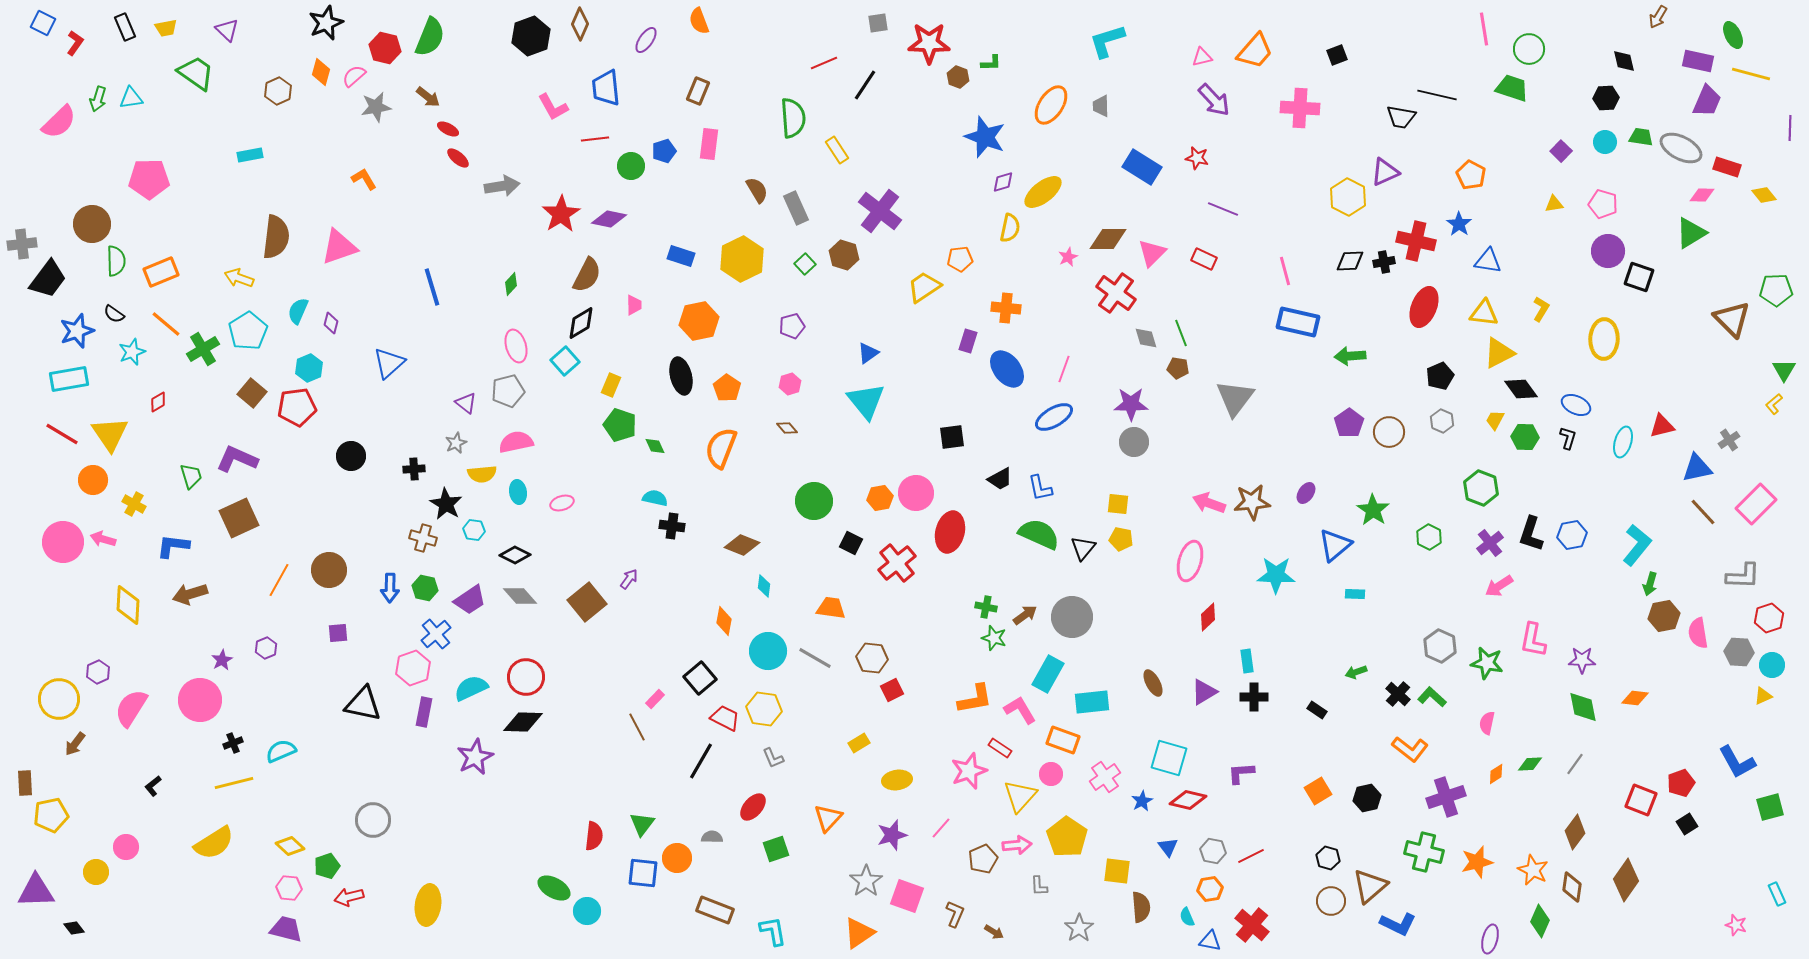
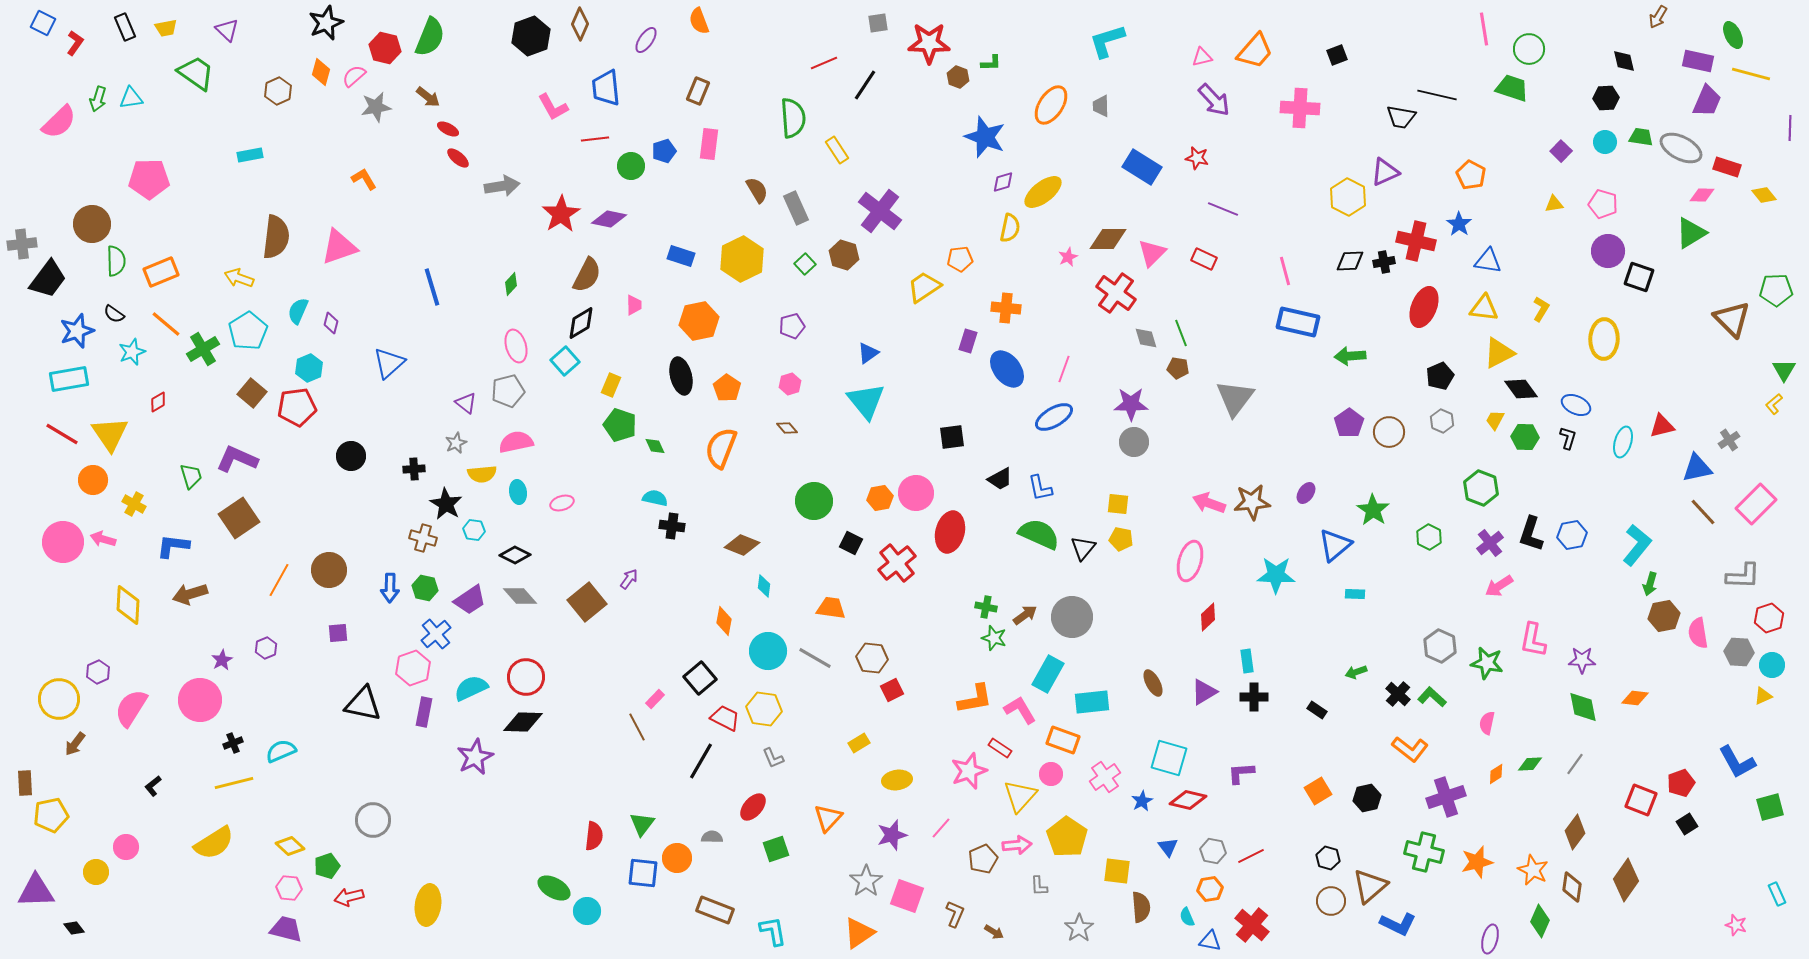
yellow triangle at (1484, 313): moved 5 px up
brown square at (239, 518): rotated 9 degrees counterclockwise
